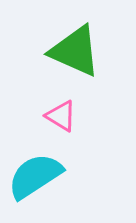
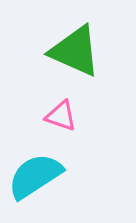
pink triangle: rotated 12 degrees counterclockwise
